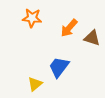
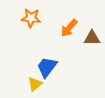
orange star: moved 1 px left
brown triangle: rotated 18 degrees counterclockwise
blue trapezoid: moved 12 px left
